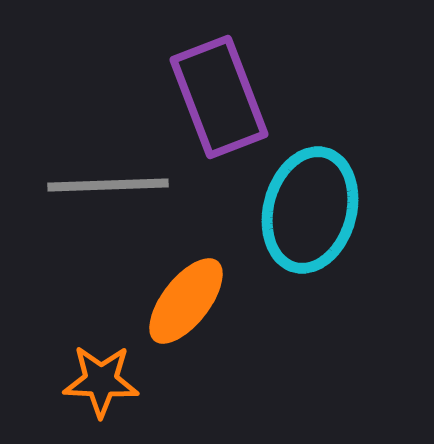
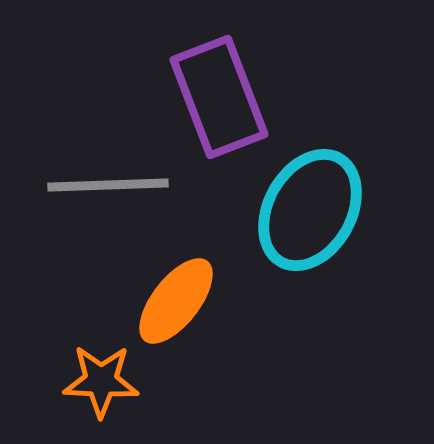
cyan ellipse: rotated 14 degrees clockwise
orange ellipse: moved 10 px left
